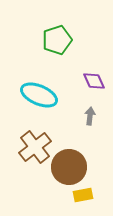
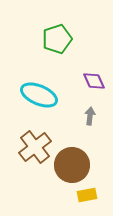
green pentagon: moved 1 px up
brown circle: moved 3 px right, 2 px up
yellow rectangle: moved 4 px right
